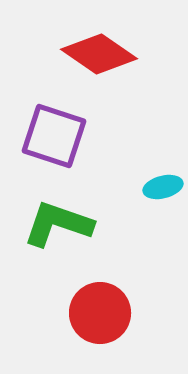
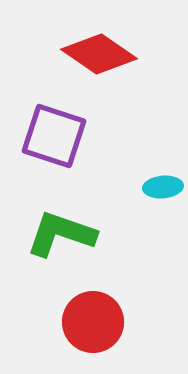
cyan ellipse: rotated 9 degrees clockwise
green L-shape: moved 3 px right, 10 px down
red circle: moved 7 px left, 9 px down
